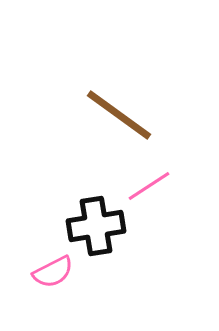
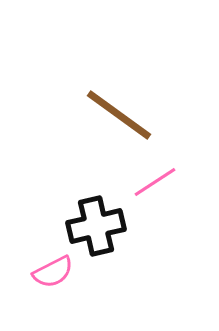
pink line: moved 6 px right, 4 px up
black cross: rotated 4 degrees counterclockwise
